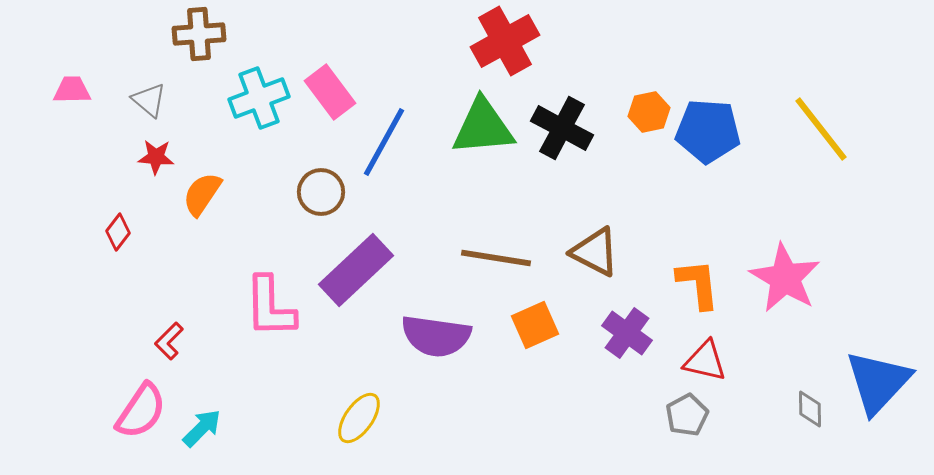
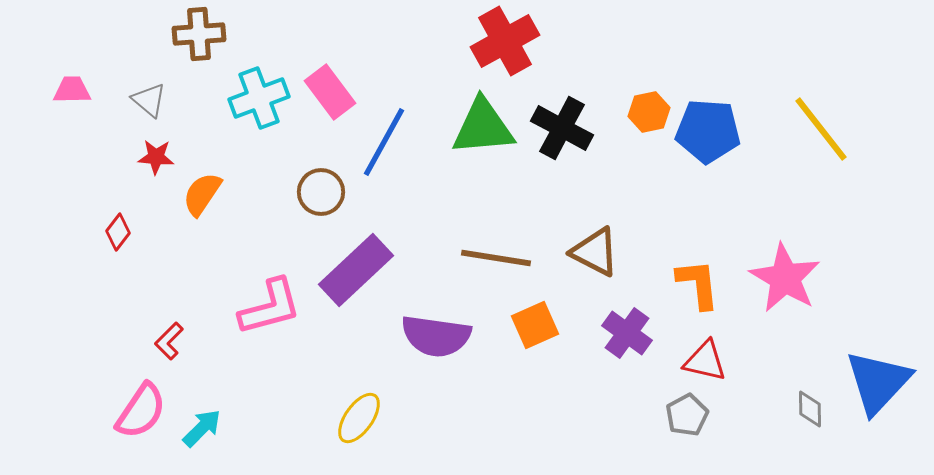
pink L-shape: rotated 104 degrees counterclockwise
